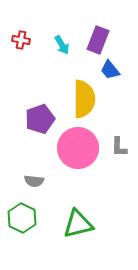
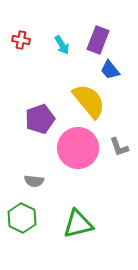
yellow semicircle: moved 5 px right, 2 px down; rotated 39 degrees counterclockwise
gray L-shape: rotated 20 degrees counterclockwise
